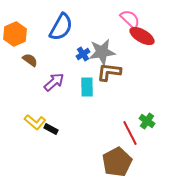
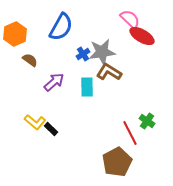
brown L-shape: rotated 25 degrees clockwise
black rectangle: rotated 16 degrees clockwise
